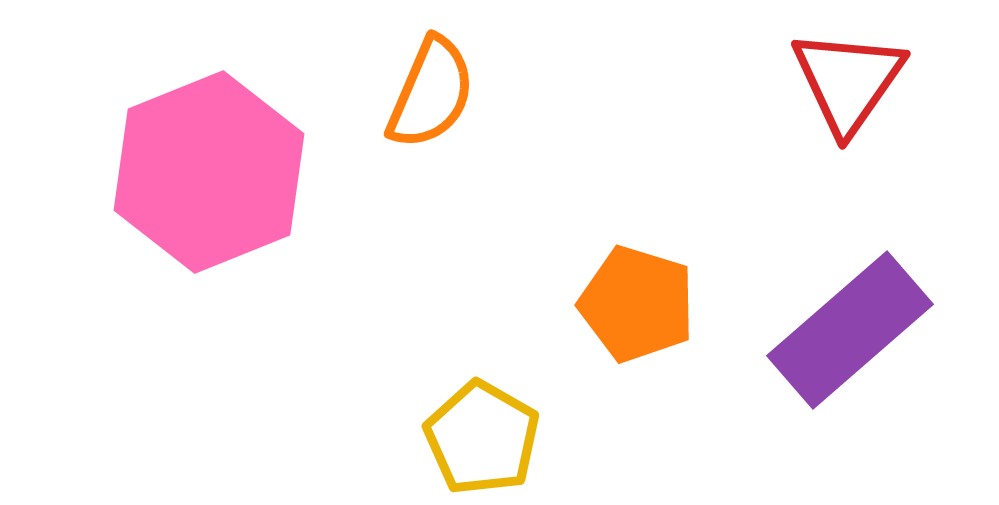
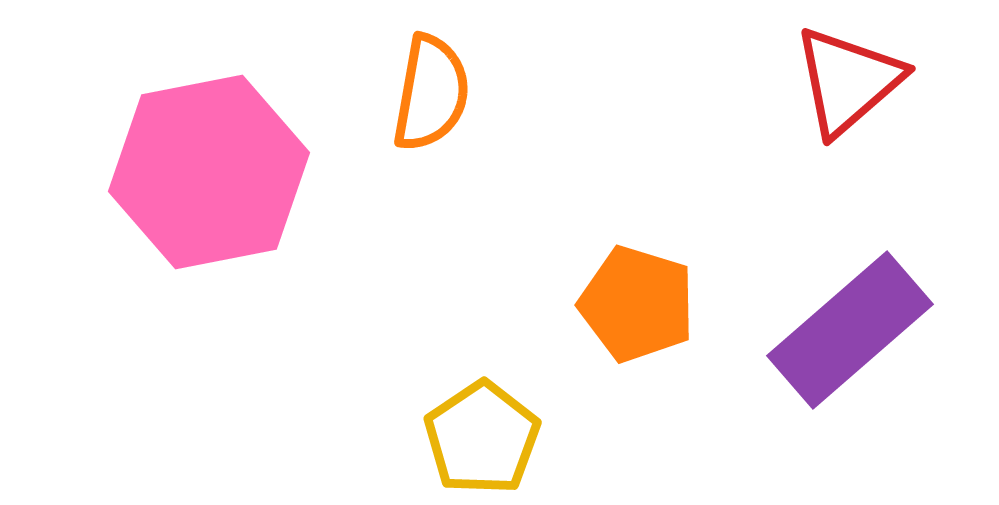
red triangle: rotated 14 degrees clockwise
orange semicircle: rotated 13 degrees counterclockwise
pink hexagon: rotated 11 degrees clockwise
yellow pentagon: rotated 8 degrees clockwise
